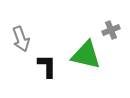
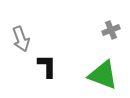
green triangle: moved 17 px right, 20 px down; rotated 8 degrees clockwise
